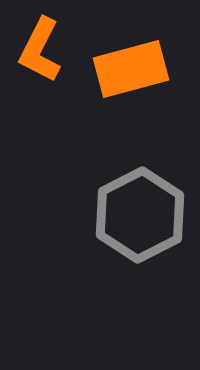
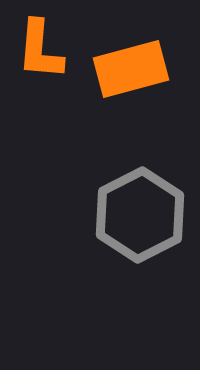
orange L-shape: rotated 22 degrees counterclockwise
